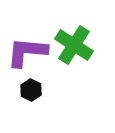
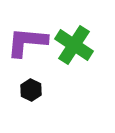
purple L-shape: moved 10 px up
